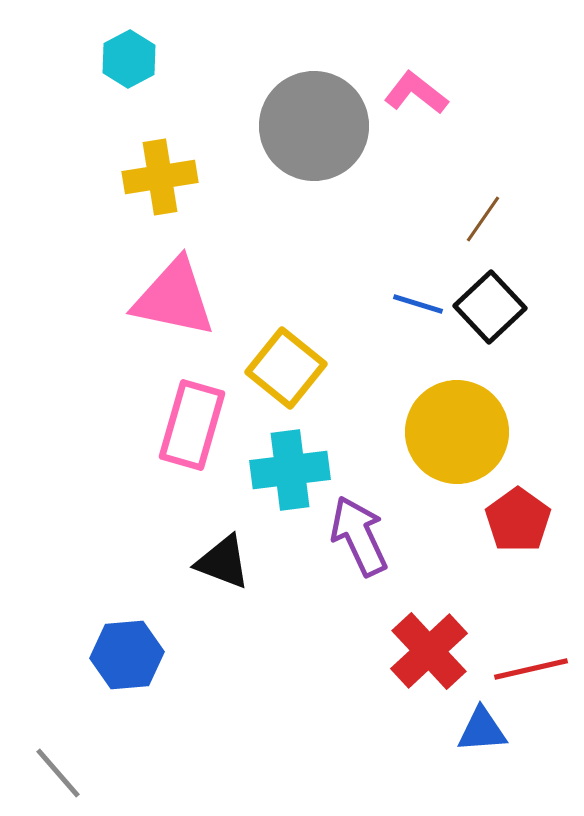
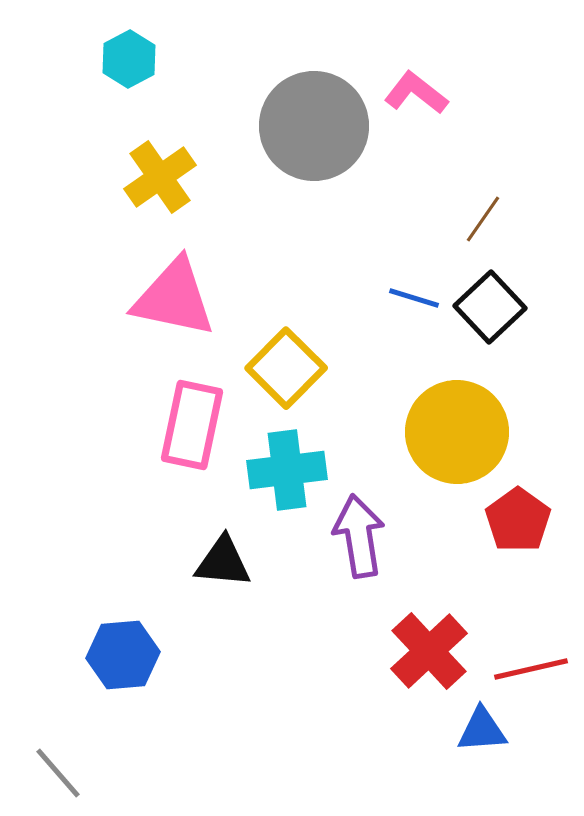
yellow cross: rotated 26 degrees counterclockwise
blue line: moved 4 px left, 6 px up
yellow square: rotated 6 degrees clockwise
pink rectangle: rotated 4 degrees counterclockwise
cyan cross: moved 3 px left
purple arrow: rotated 16 degrees clockwise
black triangle: rotated 16 degrees counterclockwise
blue hexagon: moved 4 px left
